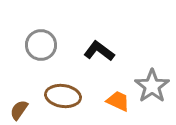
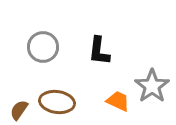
gray circle: moved 2 px right, 2 px down
black L-shape: rotated 120 degrees counterclockwise
brown ellipse: moved 6 px left, 6 px down
